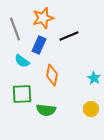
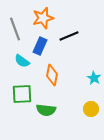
blue rectangle: moved 1 px right, 1 px down
